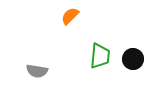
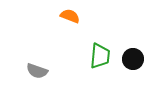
orange semicircle: rotated 66 degrees clockwise
gray semicircle: rotated 10 degrees clockwise
